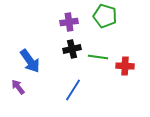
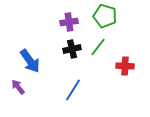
green line: moved 10 px up; rotated 60 degrees counterclockwise
